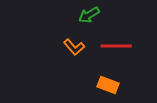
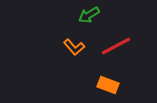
red line: rotated 28 degrees counterclockwise
